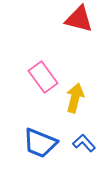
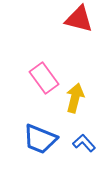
pink rectangle: moved 1 px right, 1 px down
blue trapezoid: moved 4 px up
